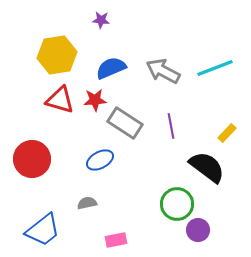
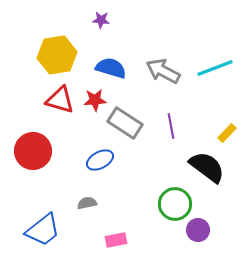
blue semicircle: rotated 40 degrees clockwise
red circle: moved 1 px right, 8 px up
green circle: moved 2 px left
